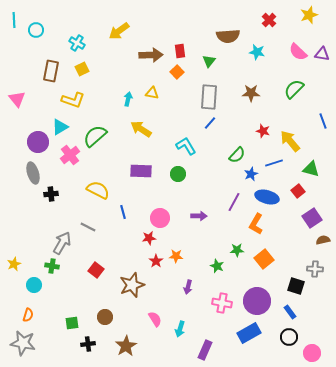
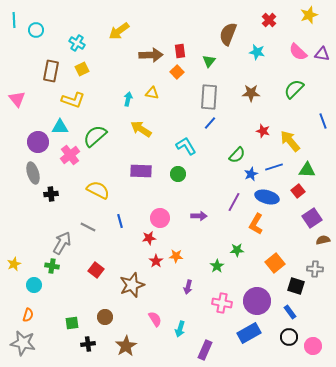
brown semicircle at (228, 36): moved 2 px up; rotated 115 degrees clockwise
cyan triangle at (60, 127): rotated 30 degrees clockwise
blue line at (274, 163): moved 4 px down
green triangle at (311, 169): moved 4 px left, 1 px down; rotated 12 degrees counterclockwise
blue line at (123, 212): moved 3 px left, 9 px down
orange square at (264, 259): moved 11 px right, 4 px down
green star at (217, 266): rotated 16 degrees clockwise
pink circle at (312, 353): moved 1 px right, 7 px up
